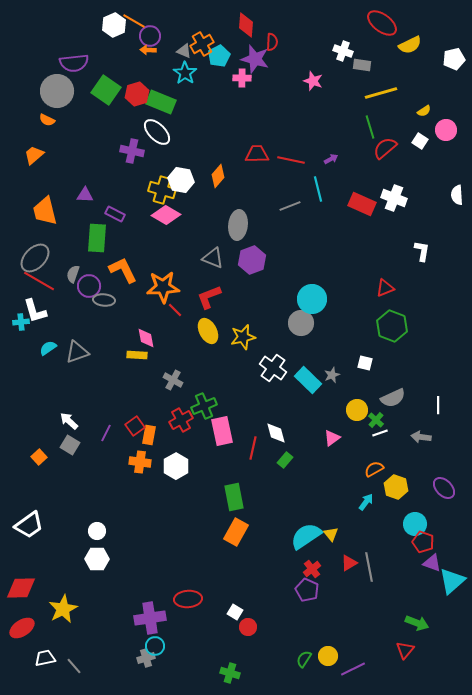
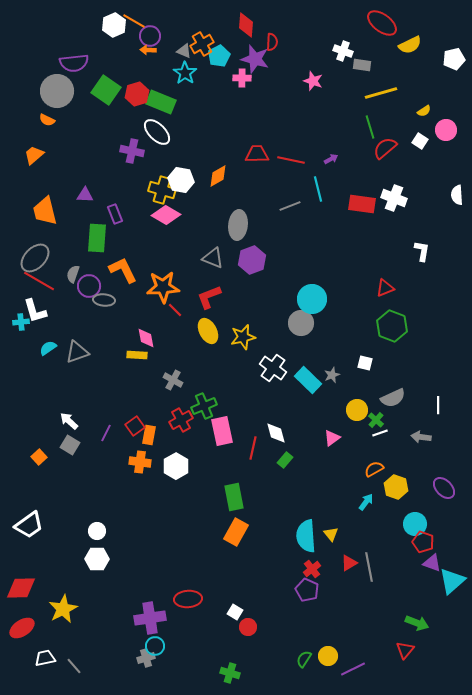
orange diamond at (218, 176): rotated 20 degrees clockwise
red rectangle at (362, 204): rotated 16 degrees counterclockwise
purple rectangle at (115, 214): rotated 42 degrees clockwise
cyan semicircle at (306, 536): rotated 60 degrees counterclockwise
